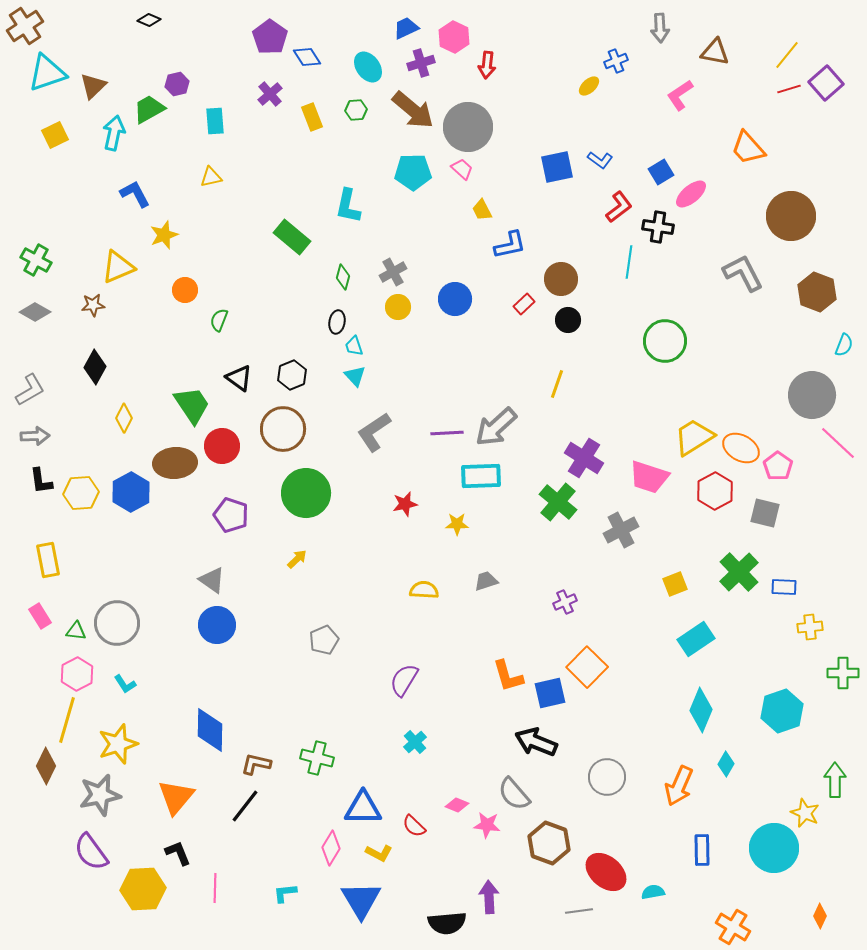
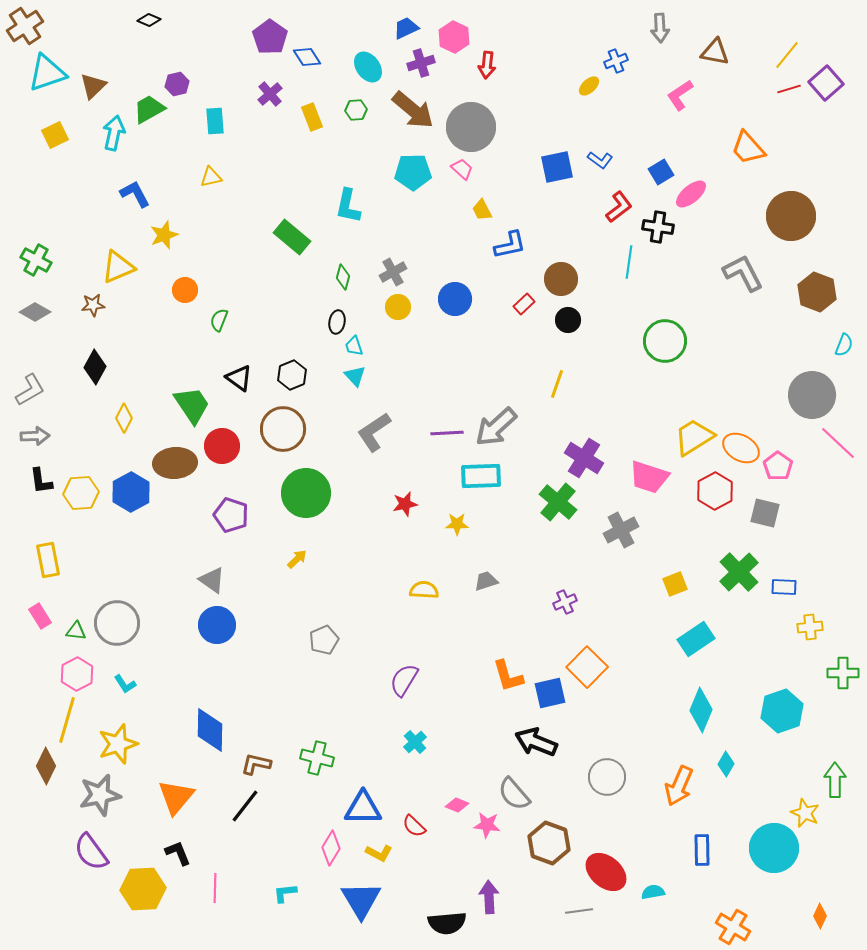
gray circle at (468, 127): moved 3 px right
